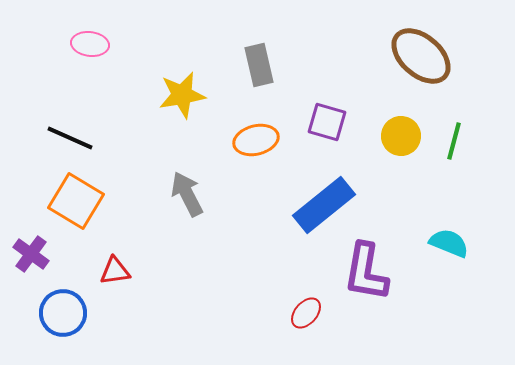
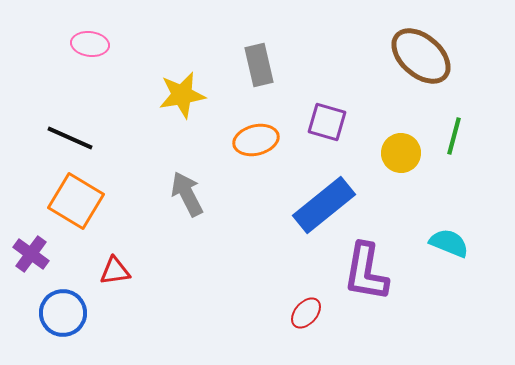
yellow circle: moved 17 px down
green line: moved 5 px up
